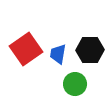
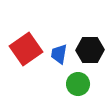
blue trapezoid: moved 1 px right
green circle: moved 3 px right
